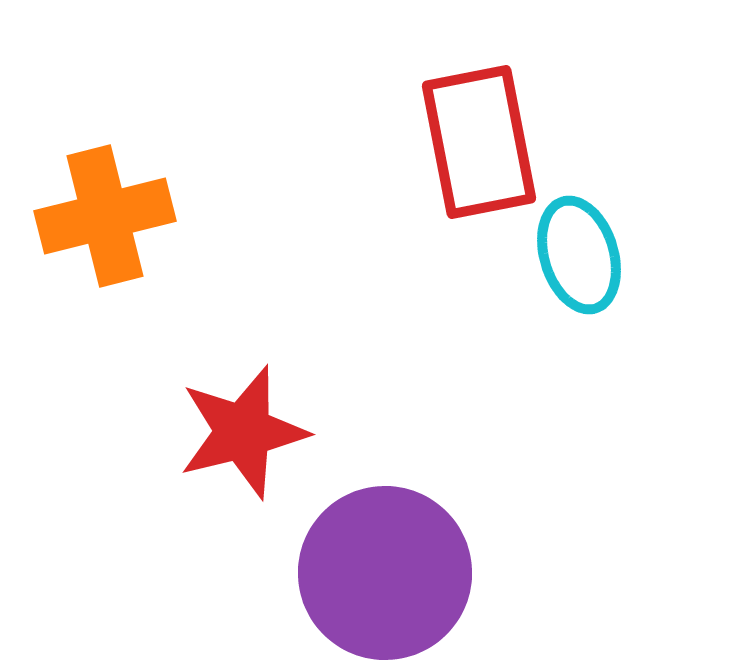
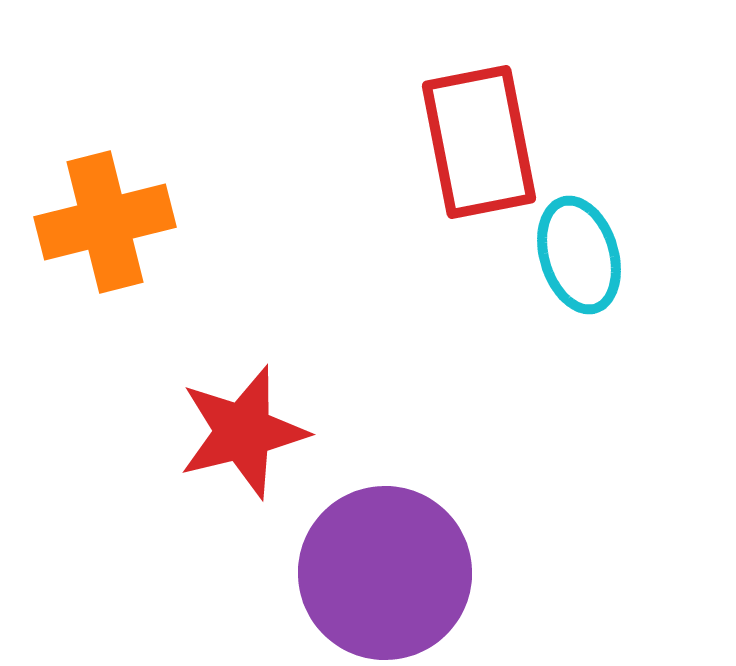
orange cross: moved 6 px down
